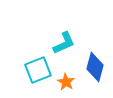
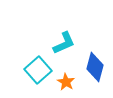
cyan square: rotated 20 degrees counterclockwise
